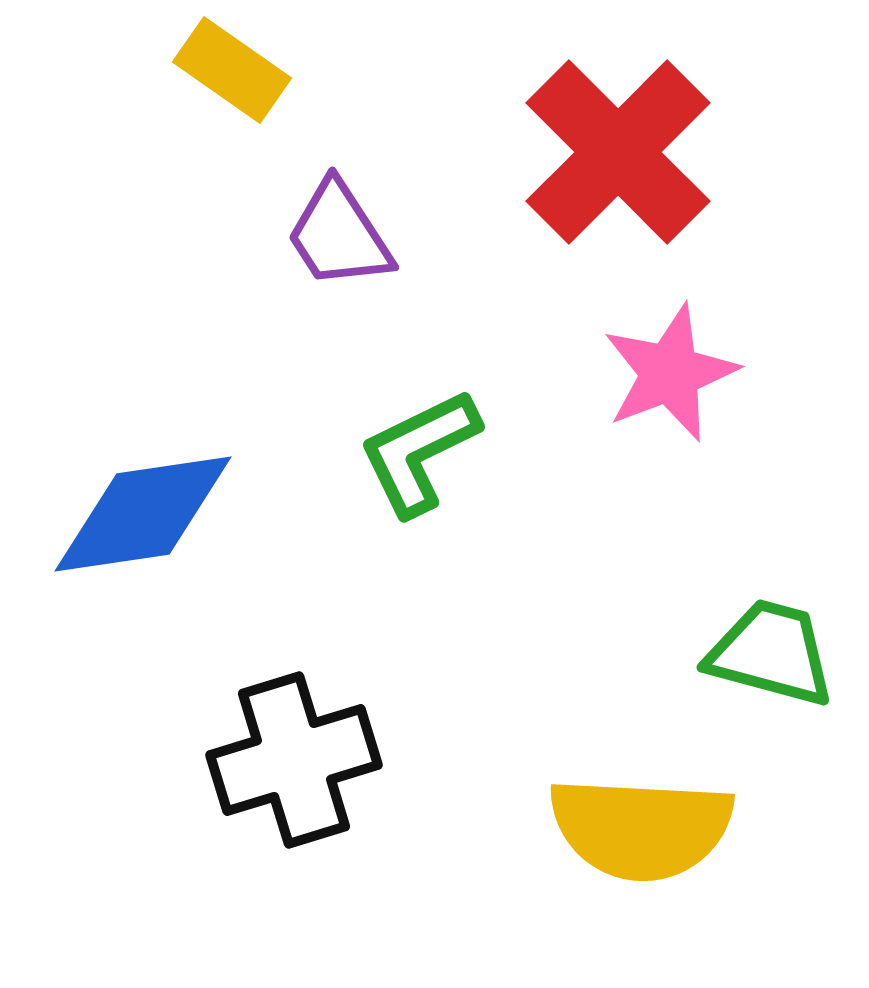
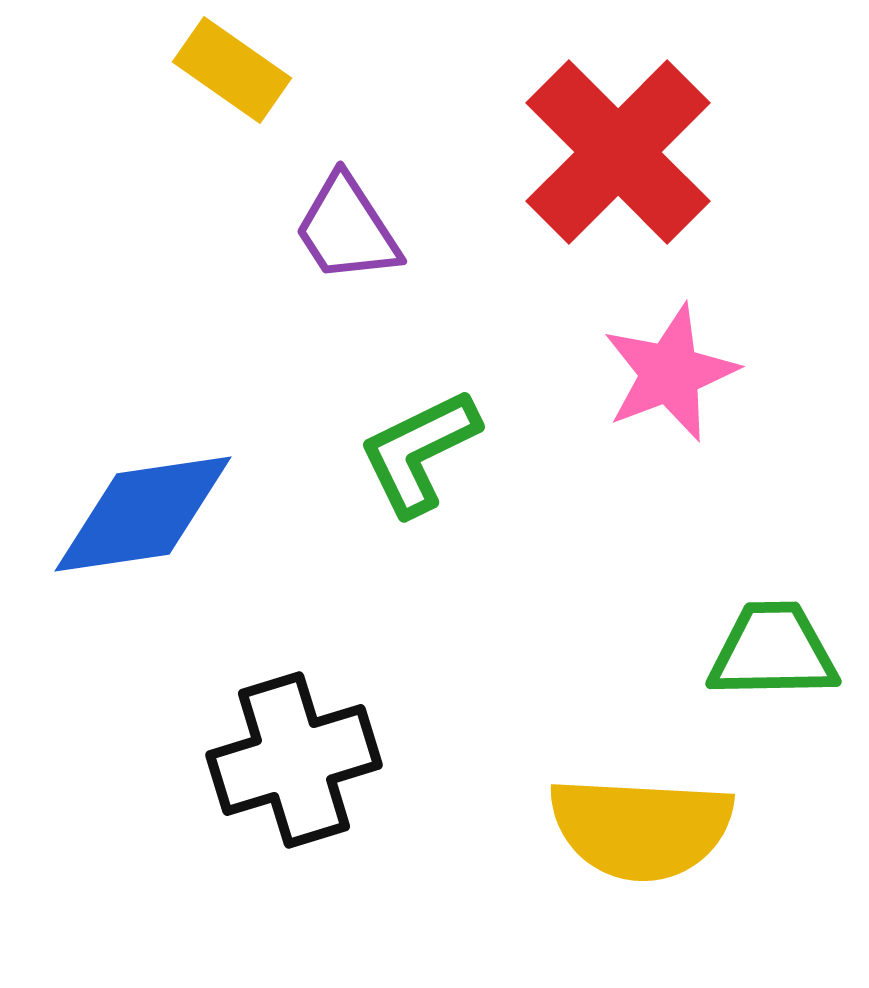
purple trapezoid: moved 8 px right, 6 px up
green trapezoid: moved 2 px right, 2 px up; rotated 16 degrees counterclockwise
